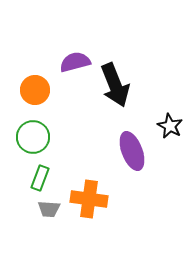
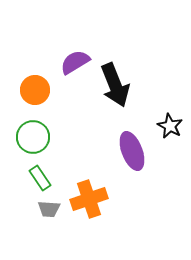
purple semicircle: rotated 16 degrees counterclockwise
green rectangle: rotated 55 degrees counterclockwise
orange cross: rotated 27 degrees counterclockwise
